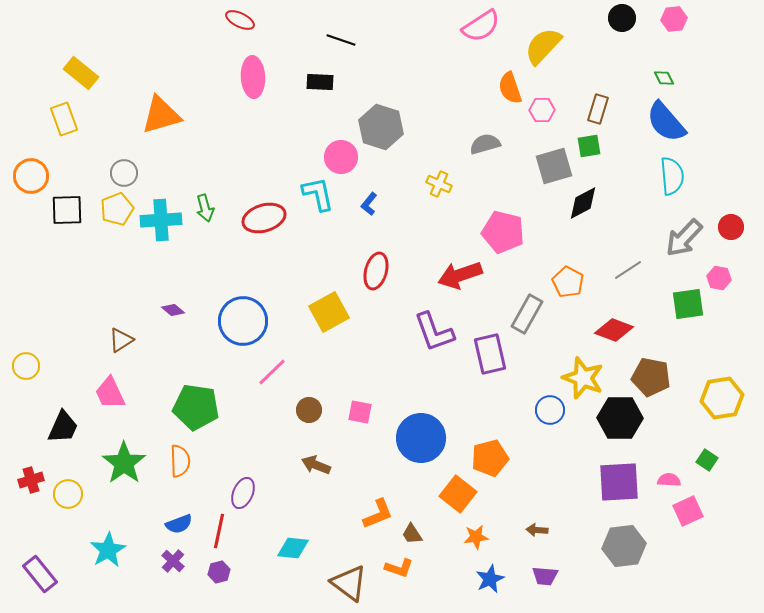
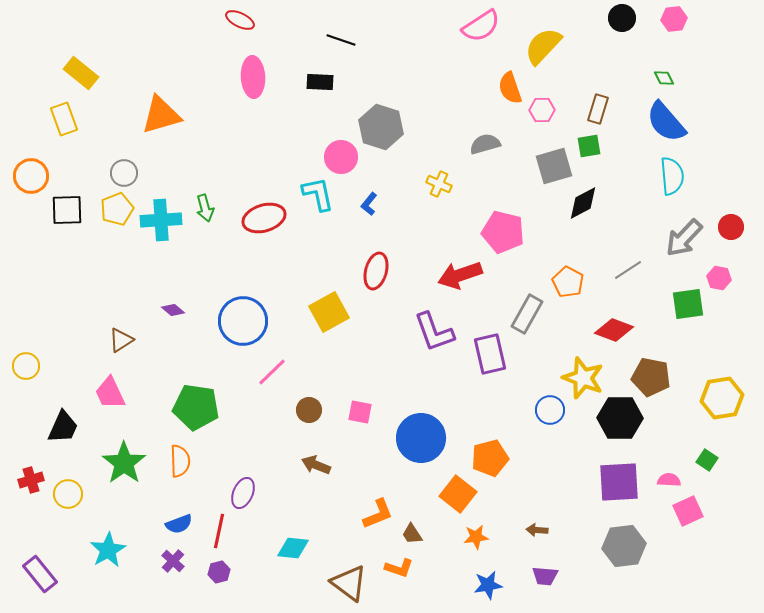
blue star at (490, 579): moved 2 px left, 6 px down; rotated 16 degrees clockwise
